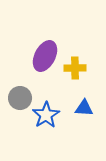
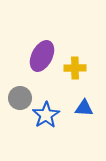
purple ellipse: moved 3 px left
